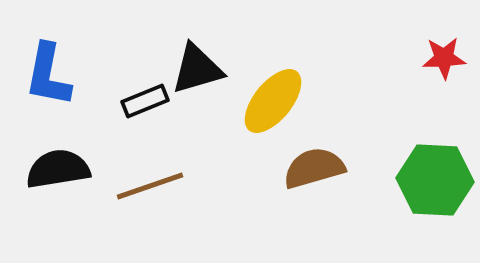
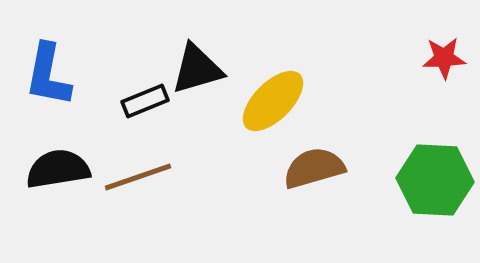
yellow ellipse: rotated 6 degrees clockwise
brown line: moved 12 px left, 9 px up
